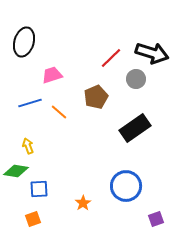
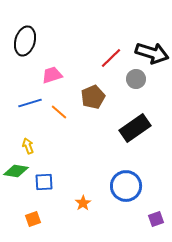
black ellipse: moved 1 px right, 1 px up
brown pentagon: moved 3 px left
blue square: moved 5 px right, 7 px up
